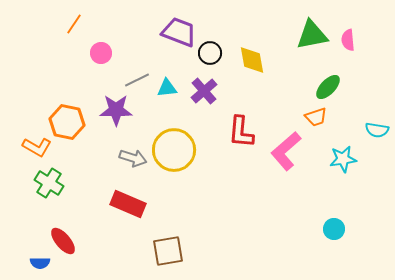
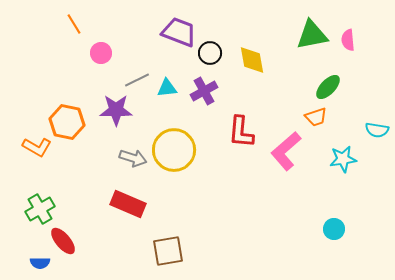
orange line: rotated 65 degrees counterclockwise
purple cross: rotated 12 degrees clockwise
green cross: moved 9 px left, 26 px down; rotated 28 degrees clockwise
